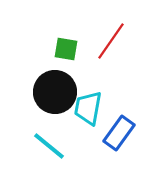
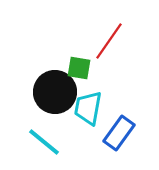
red line: moved 2 px left
green square: moved 13 px right, 19 px down
cyan line: moved 5 px left, 4 px up
